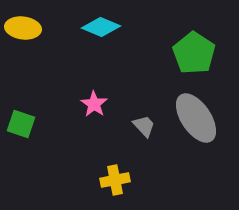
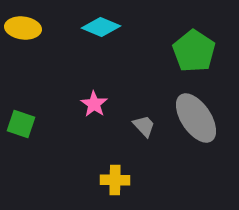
green pentagon: moved 2 px up
yellow cross: rotated 12 degrees clockwise
